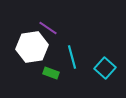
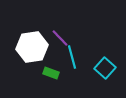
purple line: moved 12 px right, 10 px down; rotated 12 degrees clockwise
